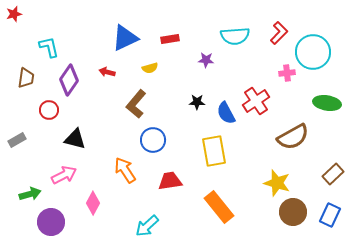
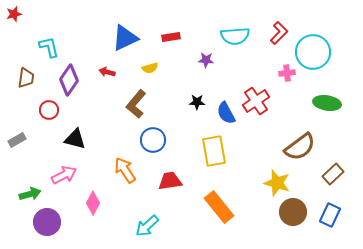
red rectangle: moved 1 px right, 2 px up
brown semicircle: moved 7 px right, 10 px down; rotated 8 degrees counterclockwise
purple circle: moved 4 px left
